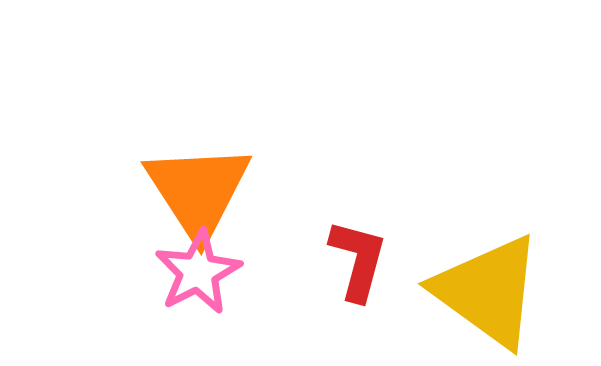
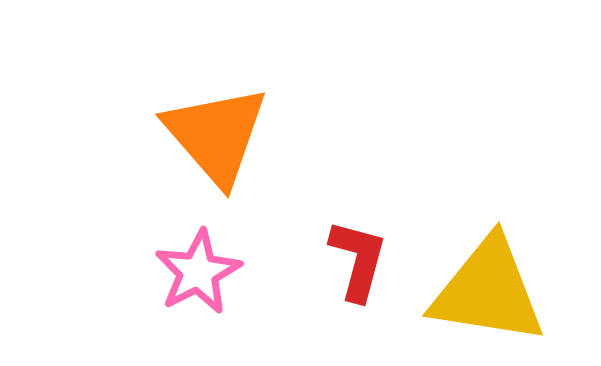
orange triangle: moved 18 px right, 56 px up; rotated 8 degrees counterclockwise
yellow triangle: rotated 27 degrees counterclockwise
